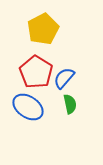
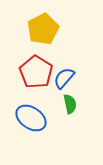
blue ellipse: moved 3 px right, 11 px down
